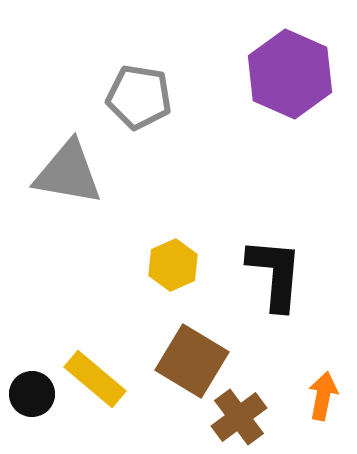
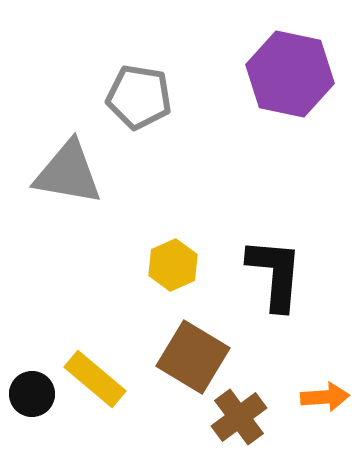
purple hexagon: rotated 12 degrees counterclockwise
brown square: moved 1 px right, 4 px up
orange arrow: moved 2 px right, 1 px down; rotated 75 degrees clockwise
